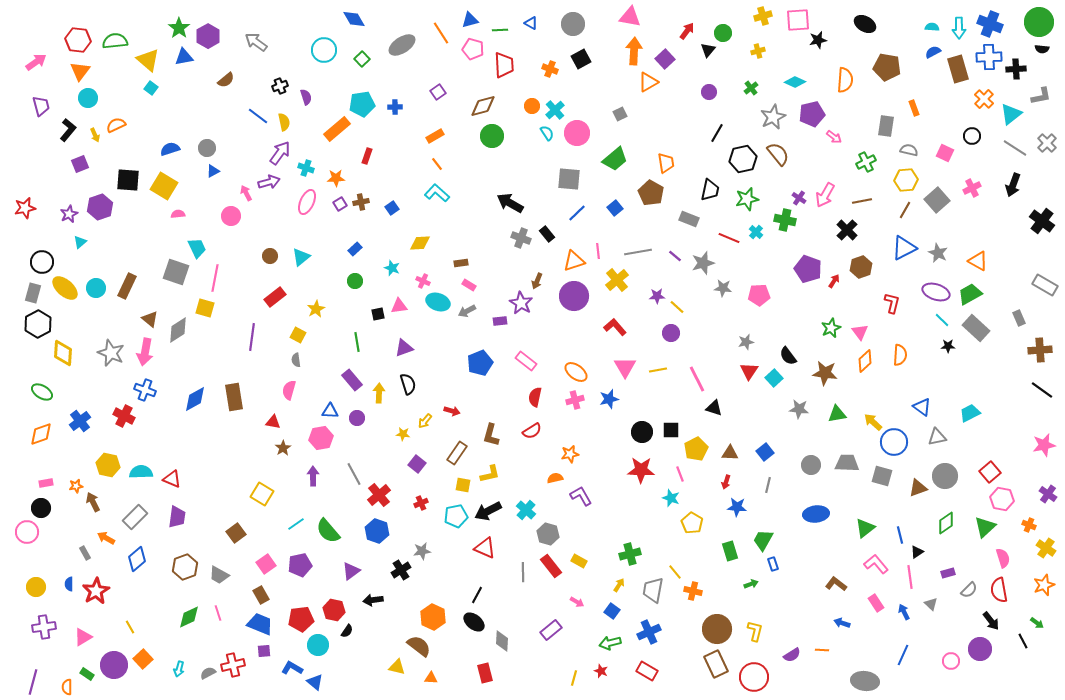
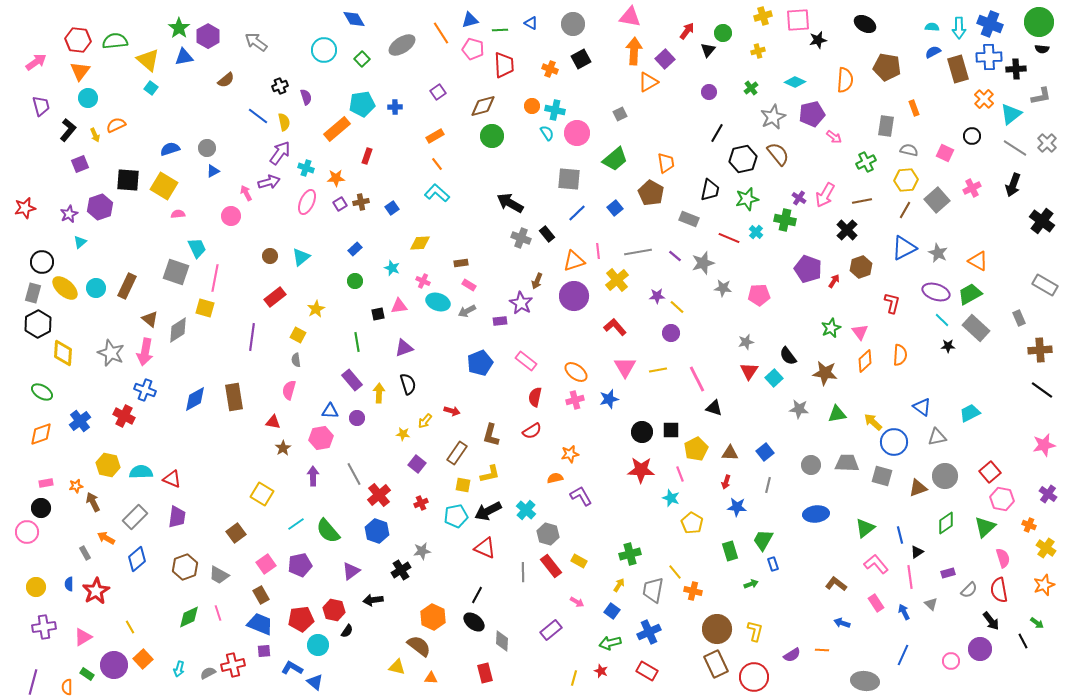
cyan cross at (555, 110): rotated 36 degrees counterclockwise
